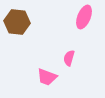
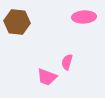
pink ellipse: rotated 65 degrees clockwise
pink semicircle: moved 2 px left, 4 px down
